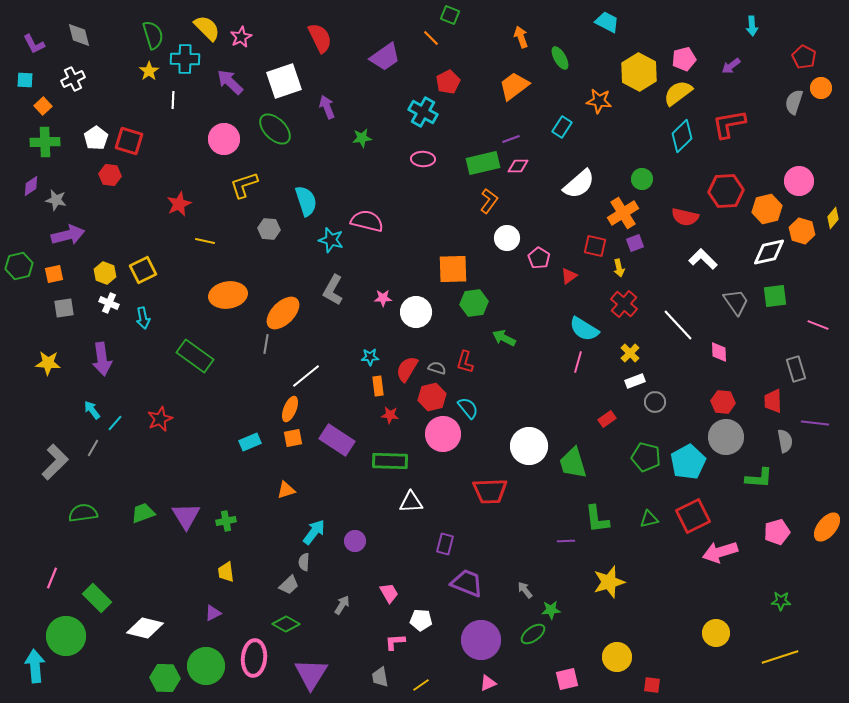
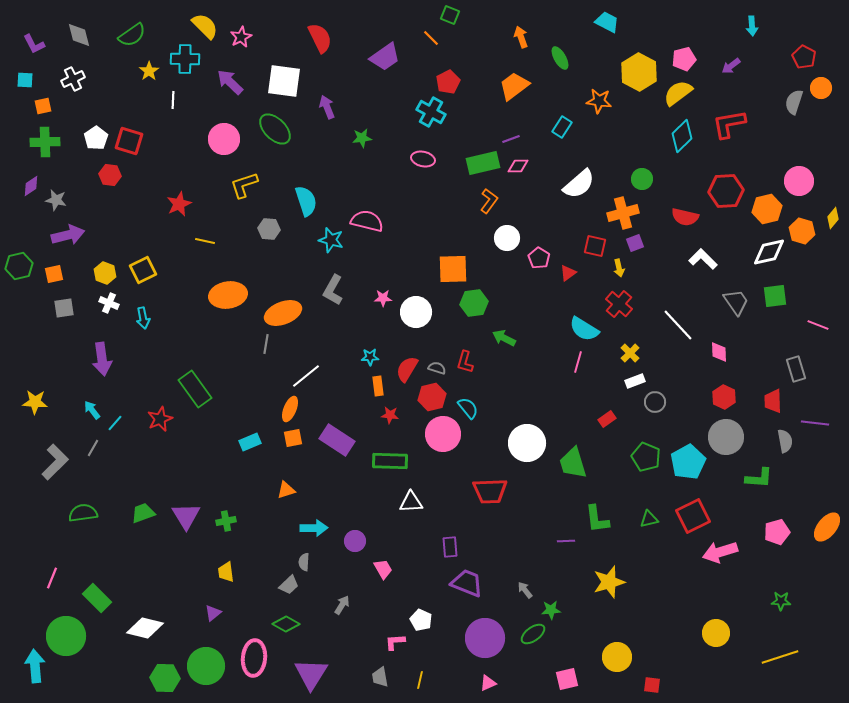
yellow semicircle at (207, 28): moved 2 px left, 2 px up
green semicircle at (153, 35): moved 21 px left; rotated 72 degrees clockwise
white square at (284, 81): rotated 27 degrees clockwise
orange square at (43, 106): rotated 30 degrees clockwise
cyan cross at (423, 112): moved 8 px right
pink ellipse at (423, 159): rotated 10 degrees clockwise
orange cross at (623, 213): rotated 16 degrees clockwise
red triangle at (569, 276): moved 1 px left, 3 px up
red cross at (624, 304): moved 5 px left
orange ellipse at (283, 313): rotated 24 degrees clockwise
green rectangle at (195, 356): moved 33 px down; rotated 18 degrees clockwise
yellow star at (48, 363): moved 13 px left, 39 px down
red hexagon at (723, 402): moved 1 px right, 5 px up; rotated 20 degrees clockwise
white circle at (529, 446): moved 2 px left, 3 px up
green pentagon at (646, 457): rotated 8 degrees clockwise
cyan arrow at (314, 532): moved 4 px up; rotated 52 degrees clockwise
purple rectangle at (445, 544): moved 5 px right, 3 px down; rotated 20 degrees counterclockwise
pink trapezoid at (389, 593): moved 6 px left, 24 px up
purple triangle at (213, 613): rotated 12 degrees counterclockwise
white pentagon at (421, 620): rotated 20 degrees clockwise
purple circle at (481, 640): moved 4 px right, 2 px up
yellow line at (421, 685): moved 1 px left, 5 px up; rotated 42 degrees counterclockwise
